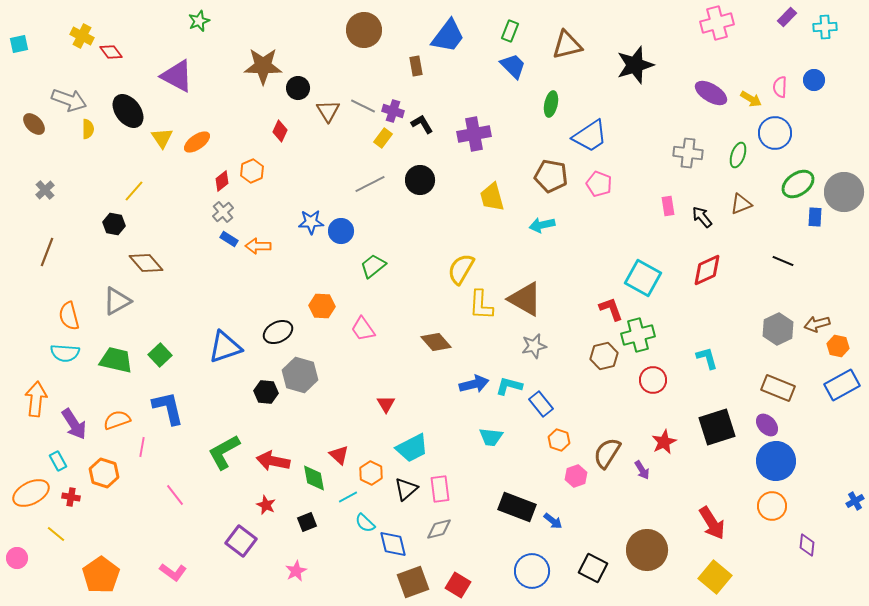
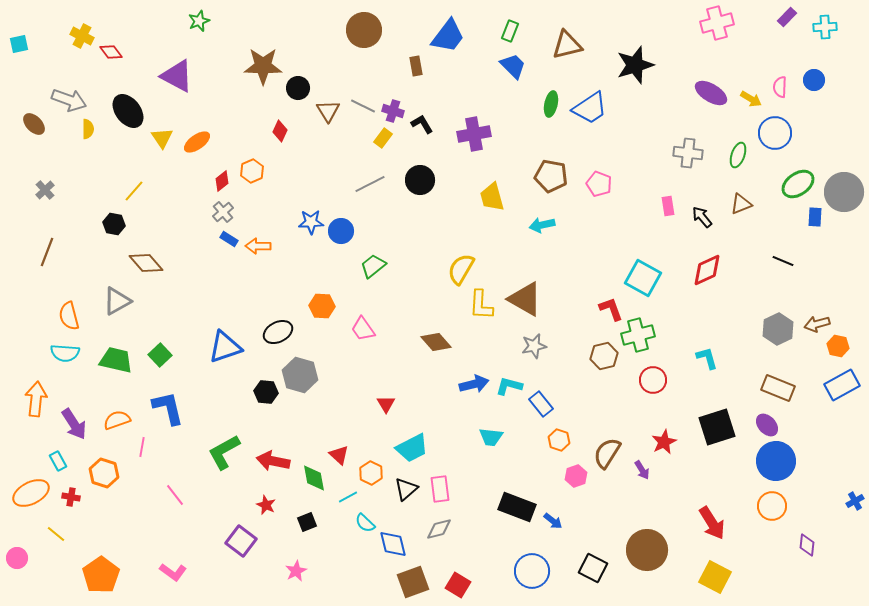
blue trapezoid at (590, 136): moved 28 px up
yellow square at (715, 577): rotated 12 degrees counterclockwise
